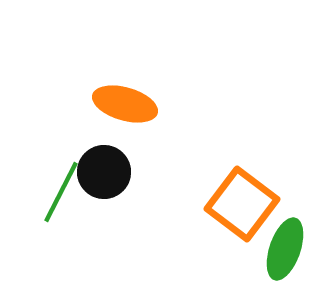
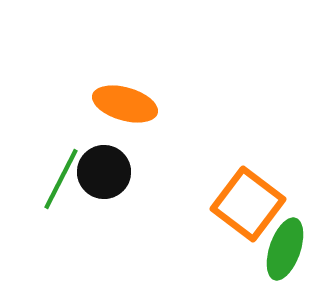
green line: moved 13 px up
orange square: moved 6 px right
